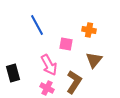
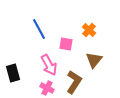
blue line: moved 2 px right, 4 px down
orange cross: rotated 32 degrees clockwise
